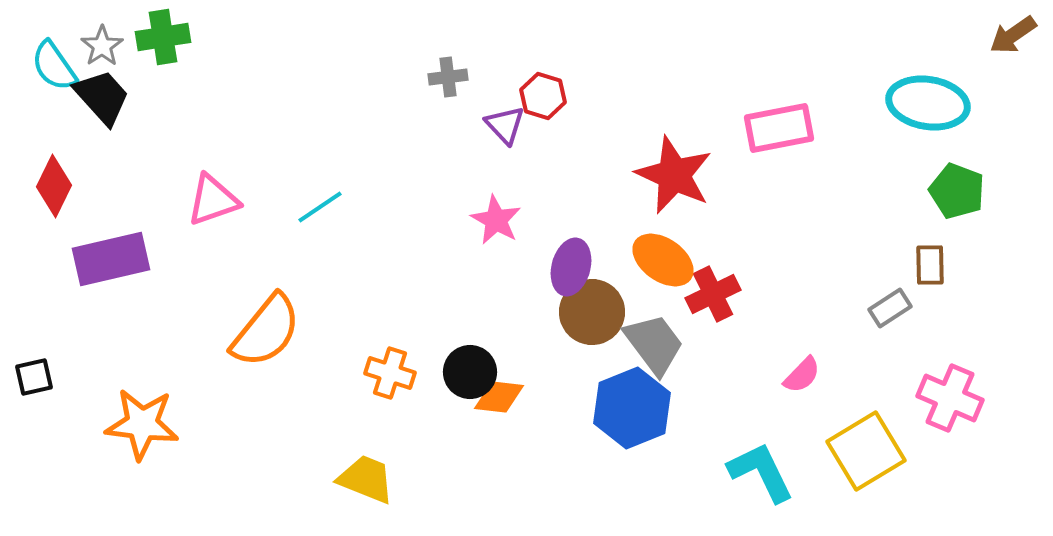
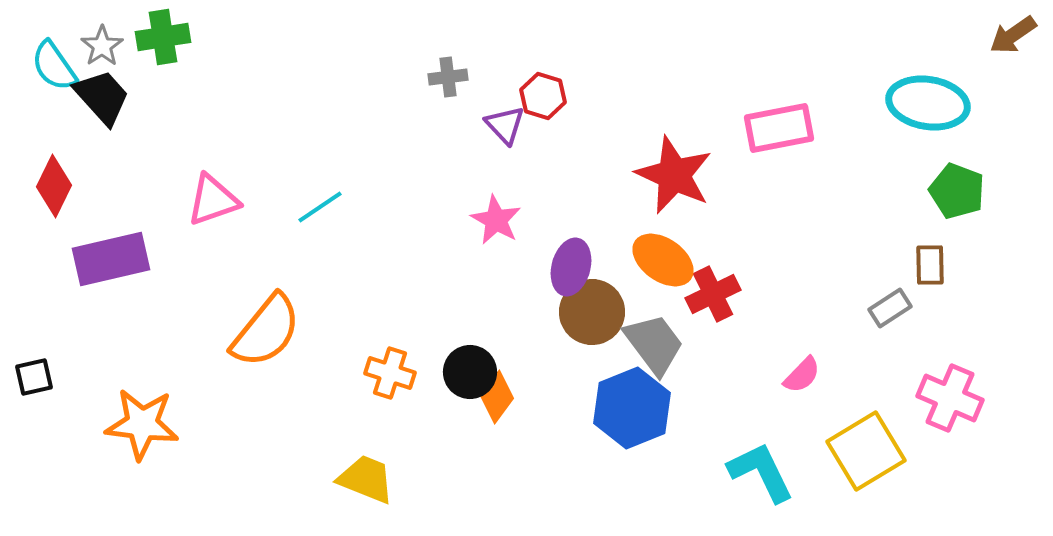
orange diamond: moved 2 px left; rotated 60 degrees counterclockwise
